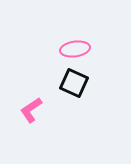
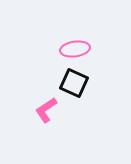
pink L-shape: moved 15 px right
